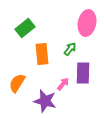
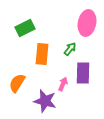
green rectangle: rotated 12 degrees clockwise
orange rectangle: rotated 10 degrees clockwise
pink arrow: rotated 16 degrees counterclockwise
